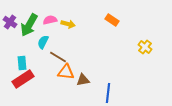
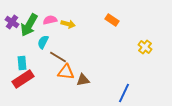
purple cross: moved 2 px right
blue line: moved 16 px right; rotated 18 degrees clockwise
